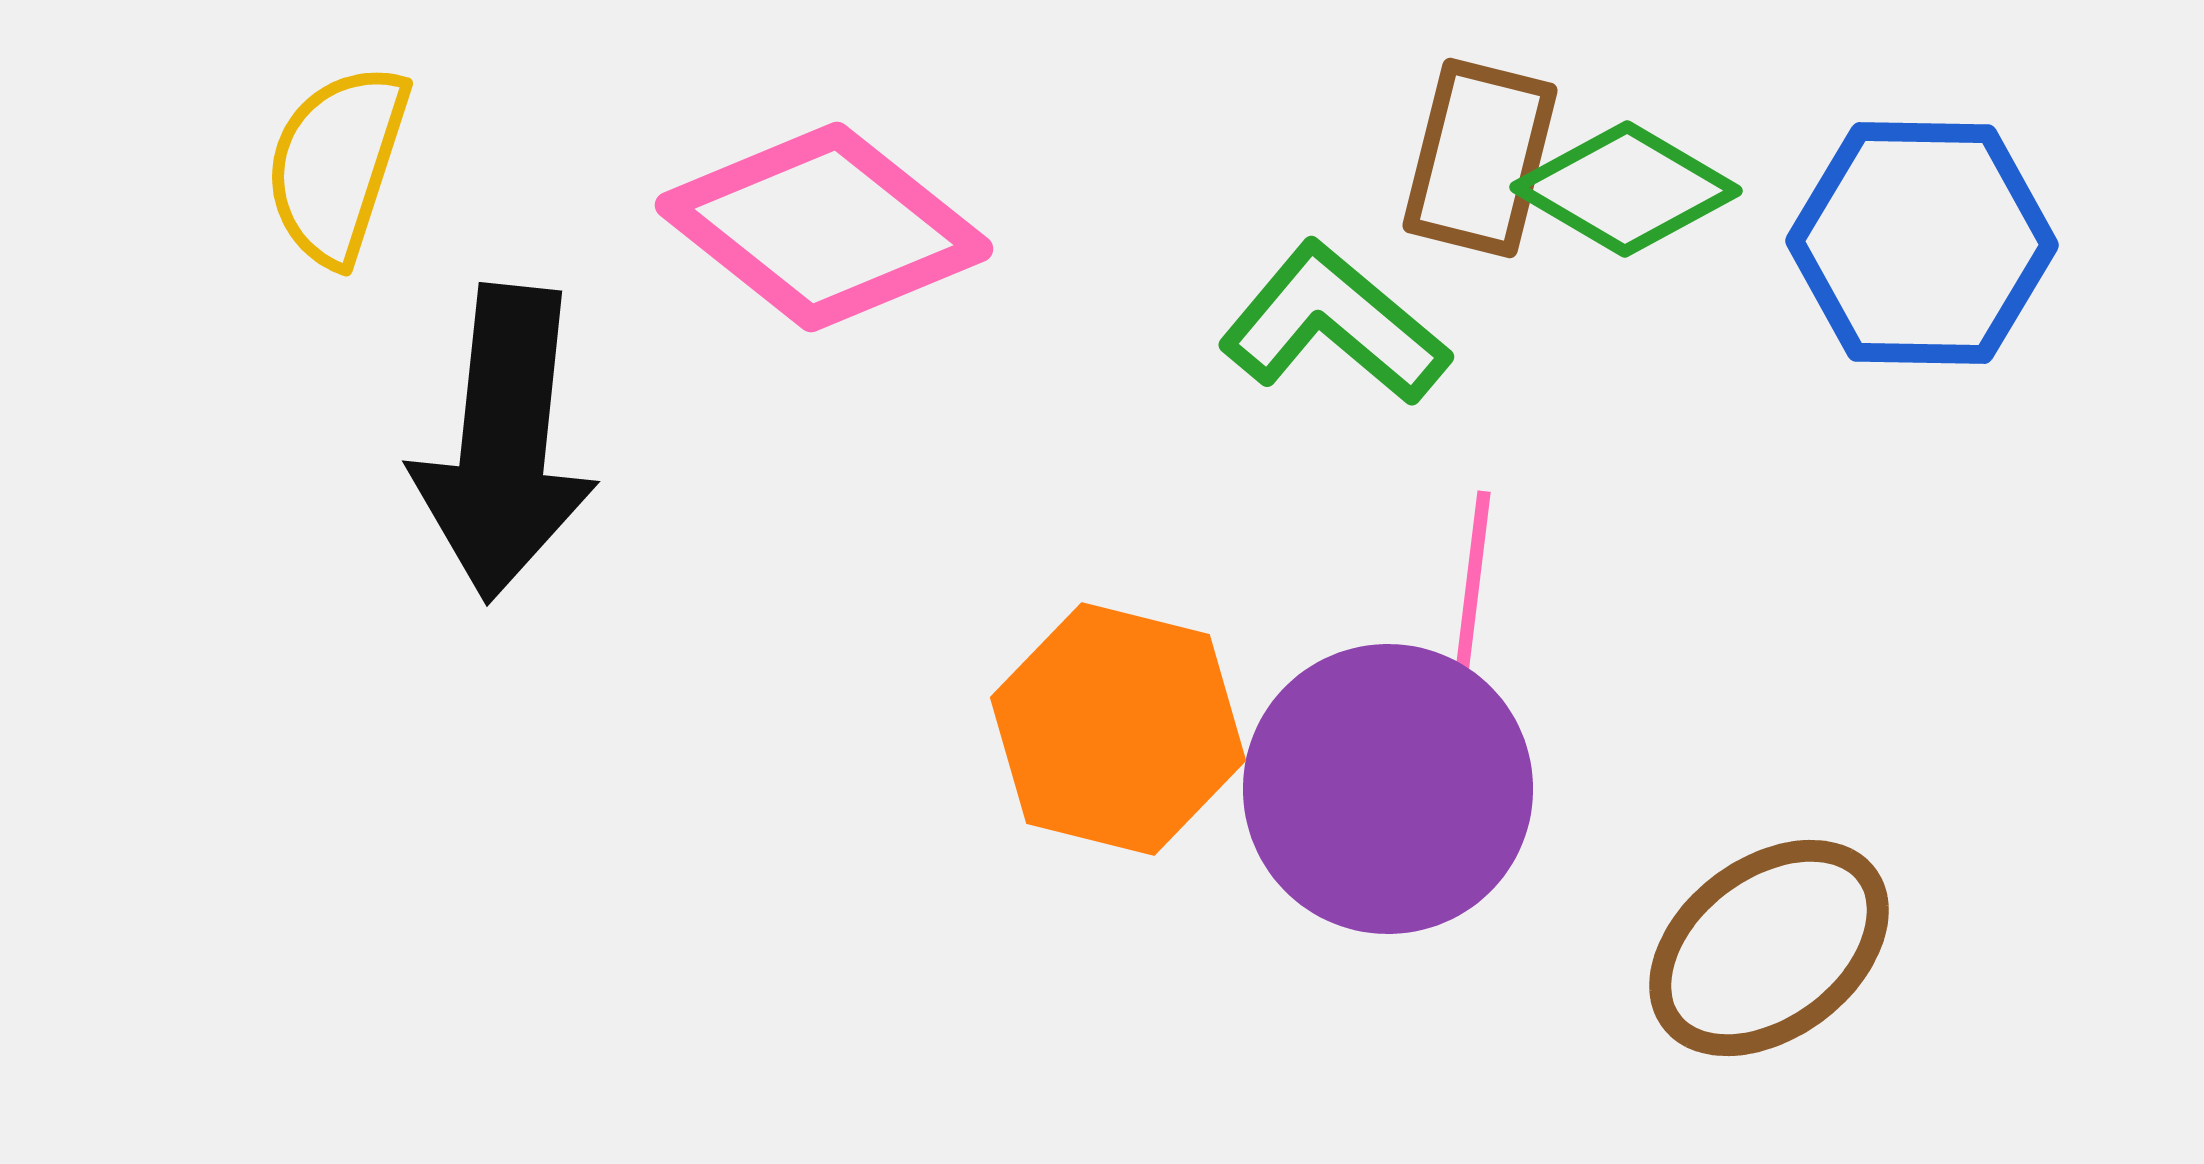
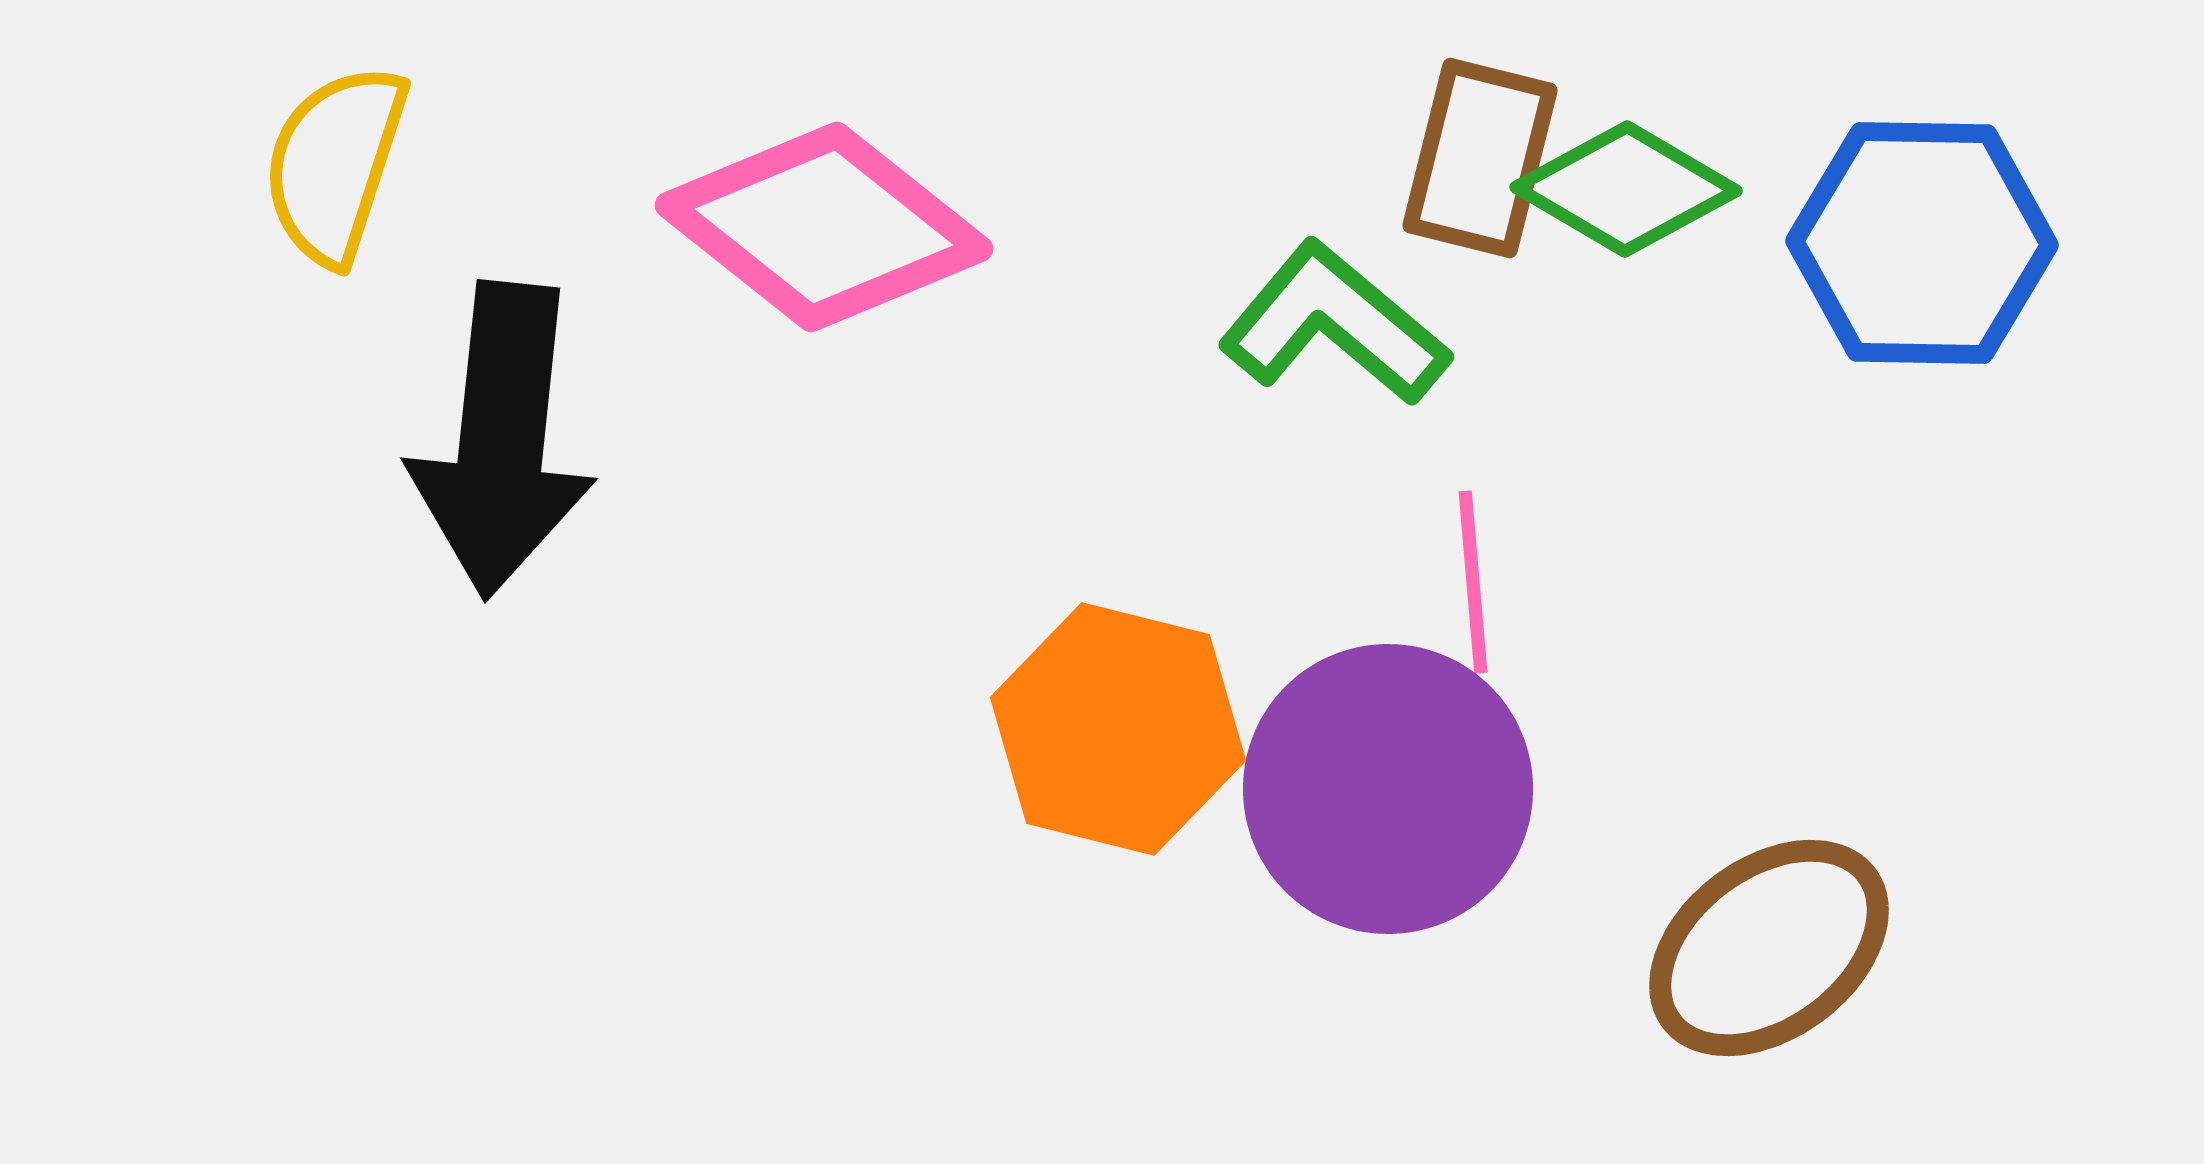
yellow semicircle: moved 2 px left
black arrow: moved 2 px left, 3 px up
pink line: rotated 12 degrees counterclockwise
